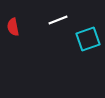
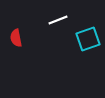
red semicircle: moved 3 px right, 11 px down
